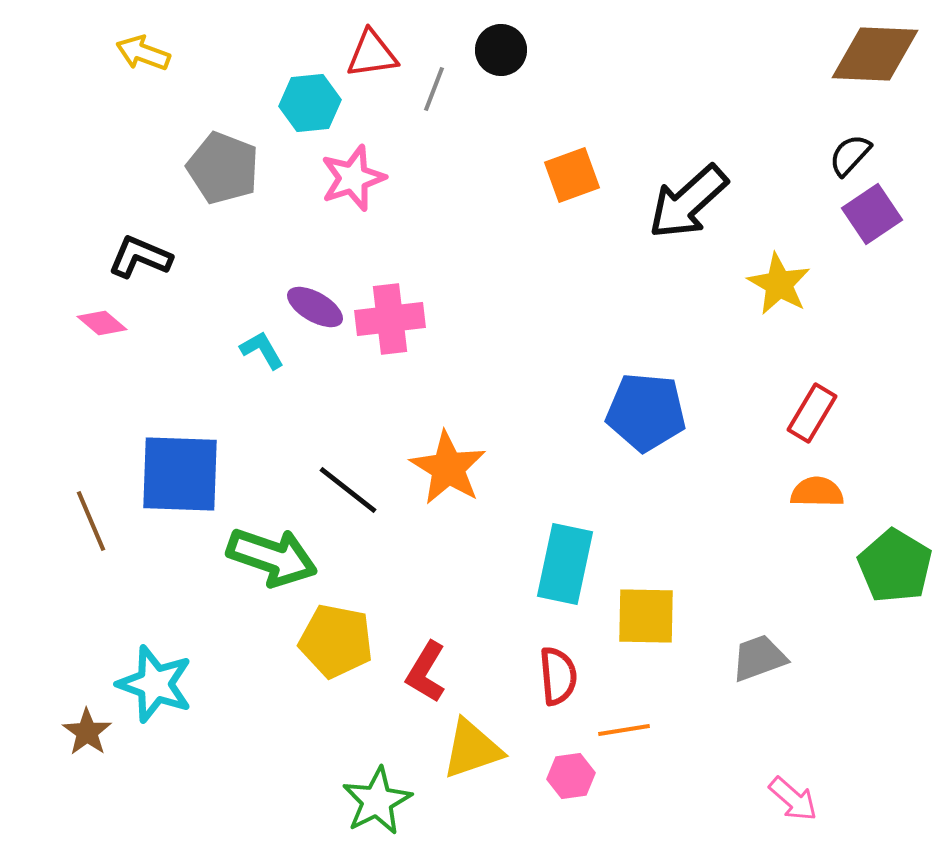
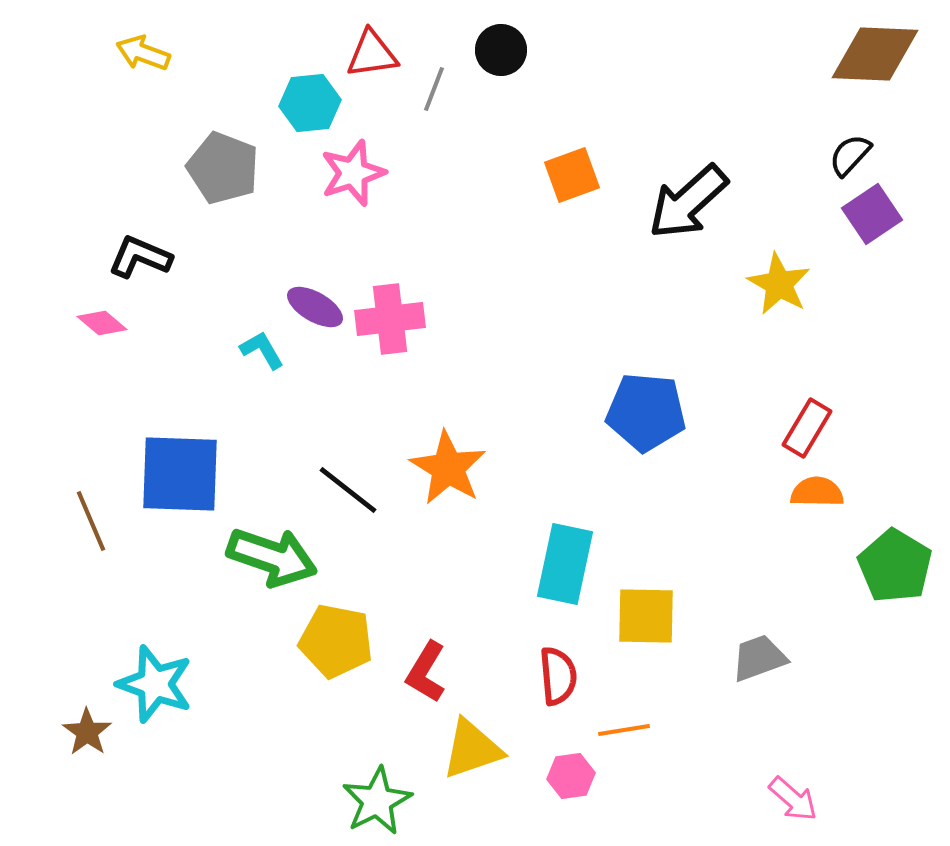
pink star: moved 5 px up
red rectangle: moved 5 px left, 15 px down
